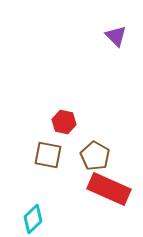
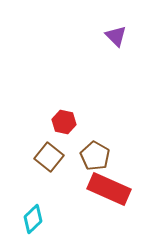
brown square: moved 1 px right, 2 px down; rotated 28 degrees clockwise
